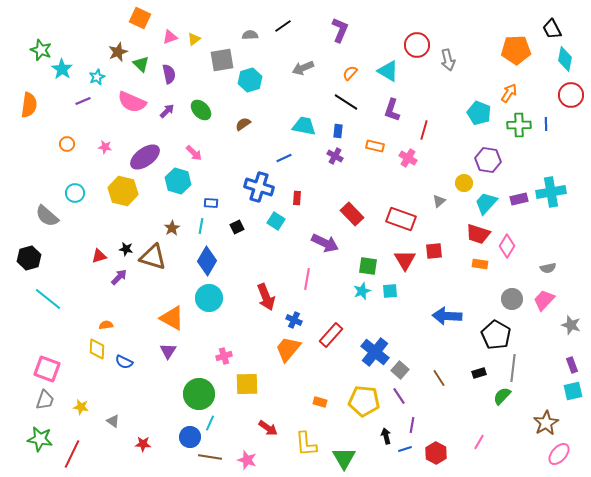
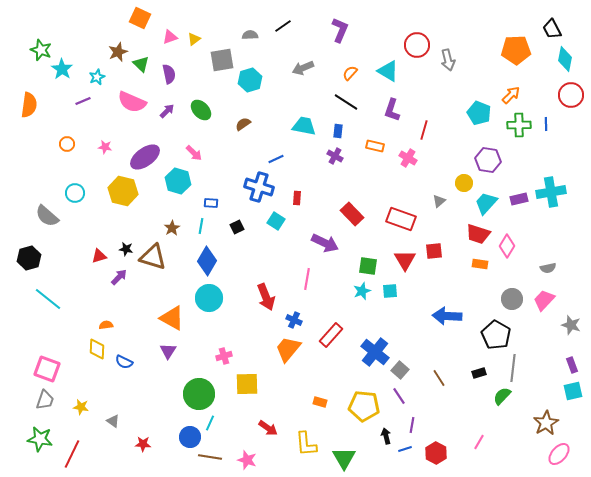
orange arrow at (509, 93): moved 2 px right, 2 px down; rotated 12 degrees clockwise
blue line at (284, 158): moved 8 px left, 1 px down
yellow pentagon at (364, 401): moved 5 px down
